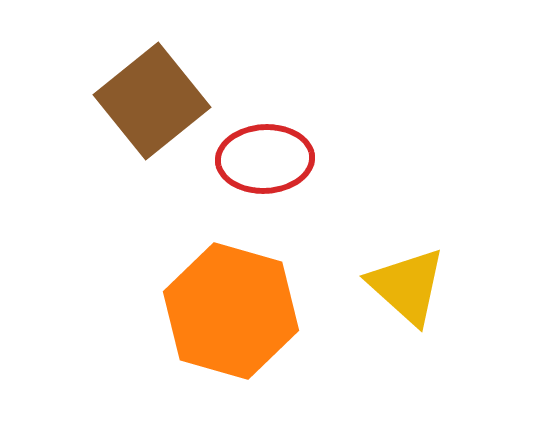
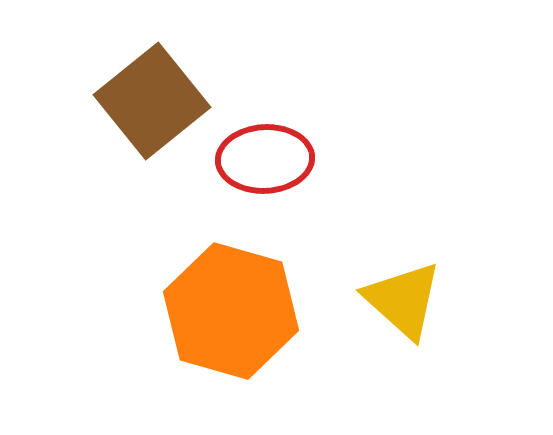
yellow triangle: moved 4 px left, 14 px down
